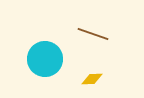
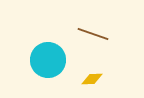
cyan circle: moved 3 px right, 1 px down
